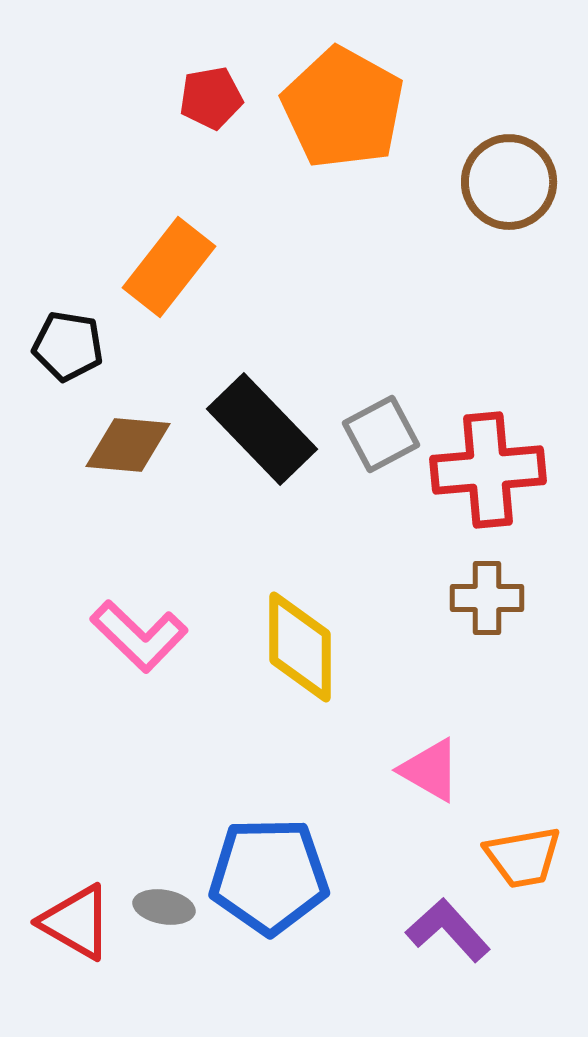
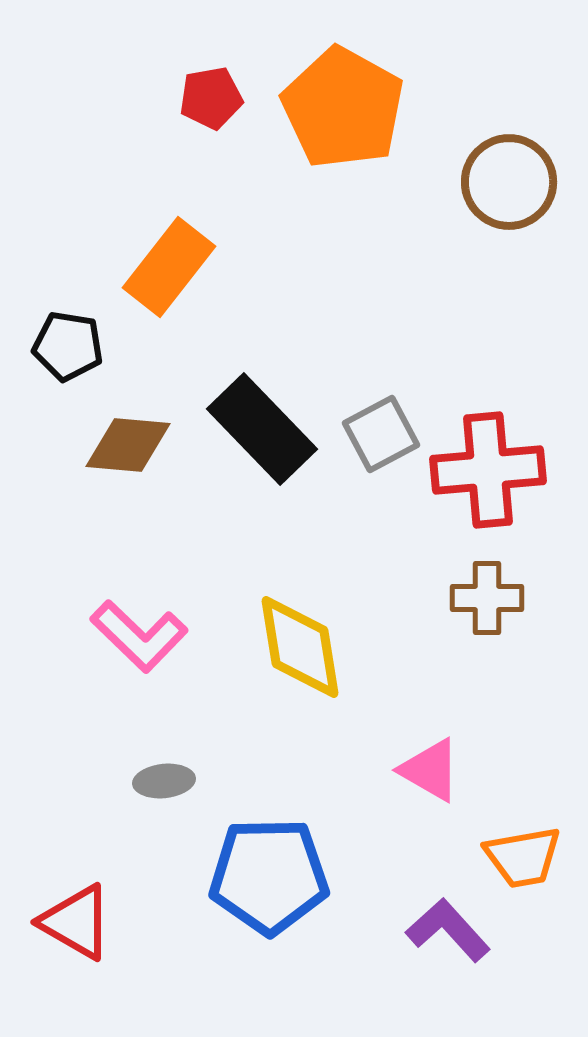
yellow diamond: rotated 9 degrees counterclockwise
gray ellipse: moved 126 px up; rotated 16 degrees counterclockwise
